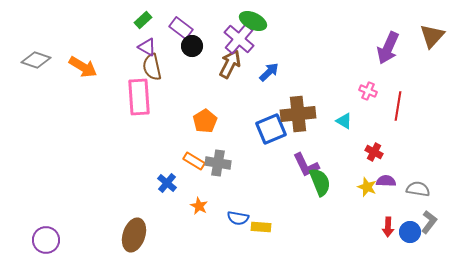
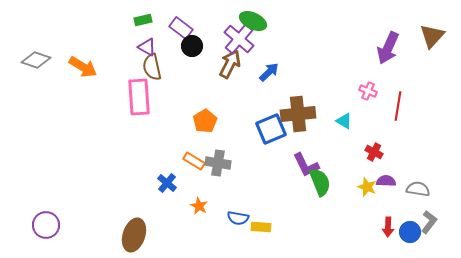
green rectangle: rotated 30 degrees clockwise
purple circle: moved 15 px up
